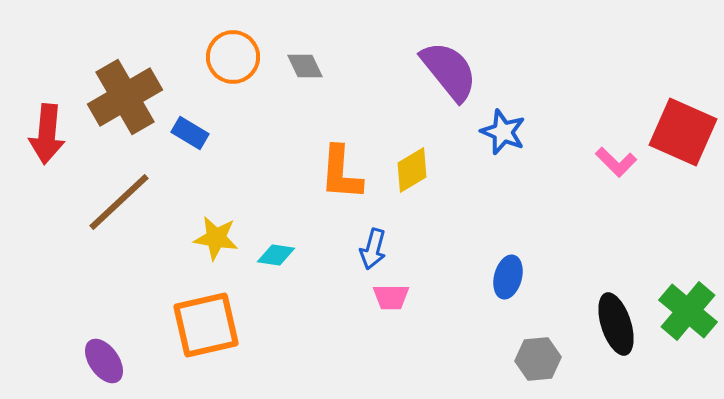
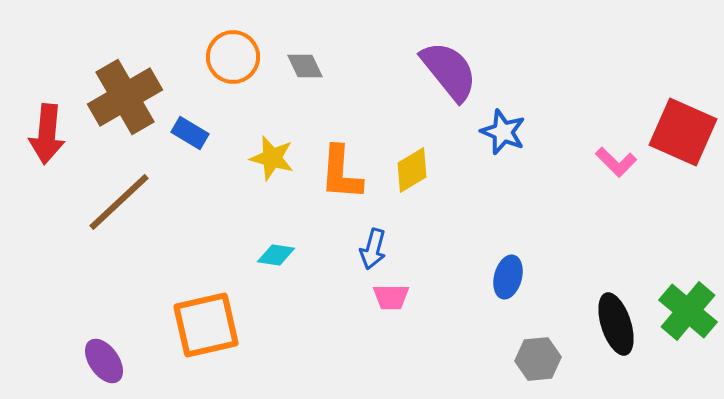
yellow star: moved 56 px right, 80 px up; rotated 6 degrees clockwise
